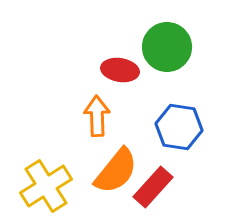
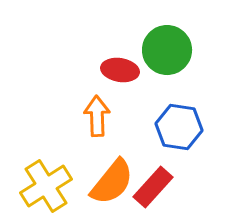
green circle: moved 3 px down
orange semicircle: moved 4 px left, 11 px down
